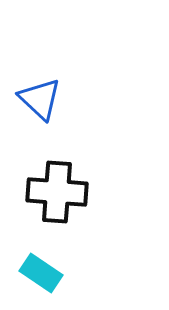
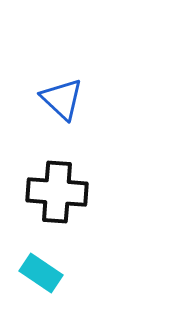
blue triangle: moved 22 px right
